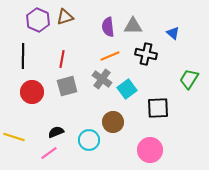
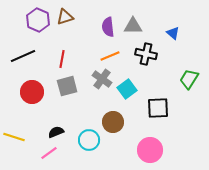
black line: rotated 65 degrees clockwise
